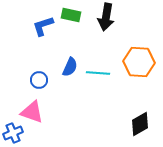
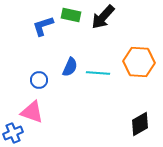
black arrow: moved 3 px left; rotated 32 degrees clockwise
